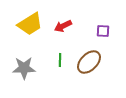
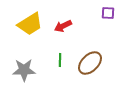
purple square: moved 5 px right, 18 px up
brown ellipse: moved 1 px right, 1 px down
gray star: moved 2 px down
